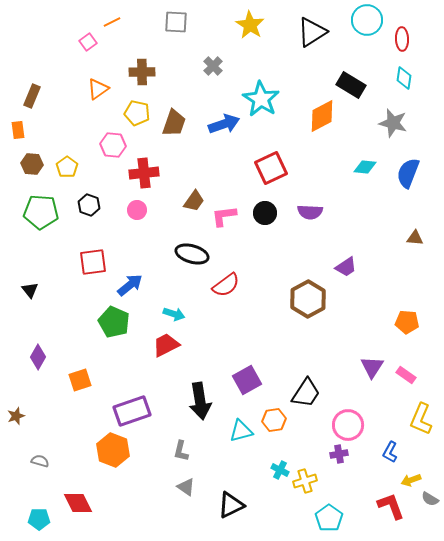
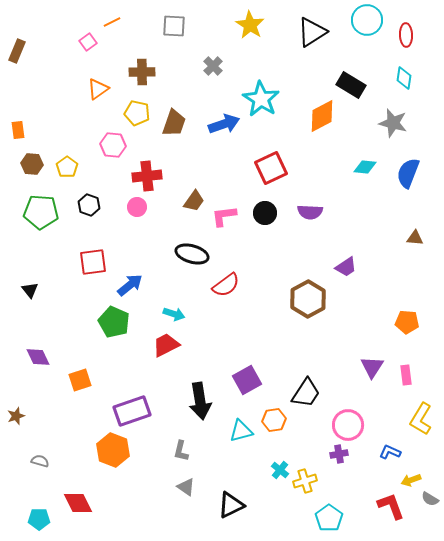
gray square at (176, 22): moved 2 px left, 4 px down
red ellipse at (402, 39): moved 4 px right, 4 px up
brown rectangle at (32, 96): moved 15 px left, 45 px up
red cross at (144, 173): moved 3 px right, 3 px down
pink circle at (137, 210): moved 3 px up
purple diamond at (38, 357): rotated 55 degrees counterclockwise
pink rectangle at (406, 375): rotated 48 degrees clockwise
yellow L-shape at (421, 419): rotated 8 degrees clockwise
blue L-shape at (390, 452): rotated 85 degrees clockwise
cyan cross at (280, 470): rotated 12 degrees clockwise
